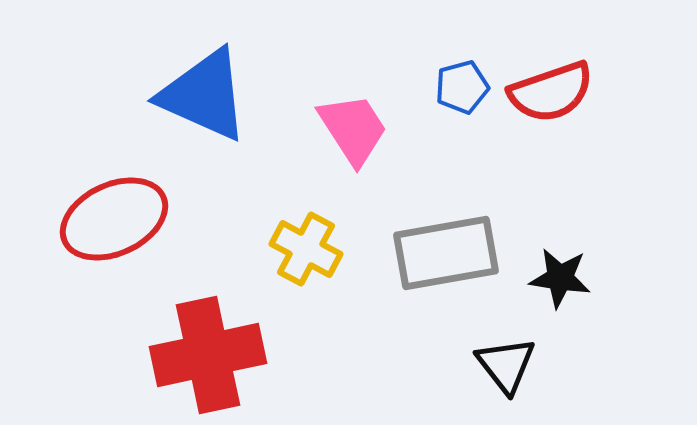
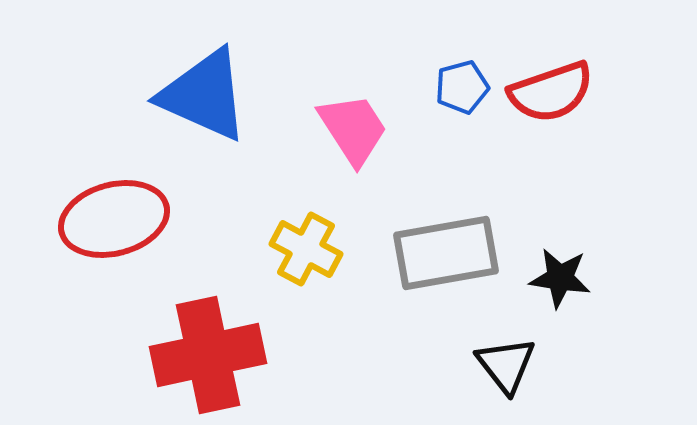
red ellipse: rotated 10 degrees clockwise
